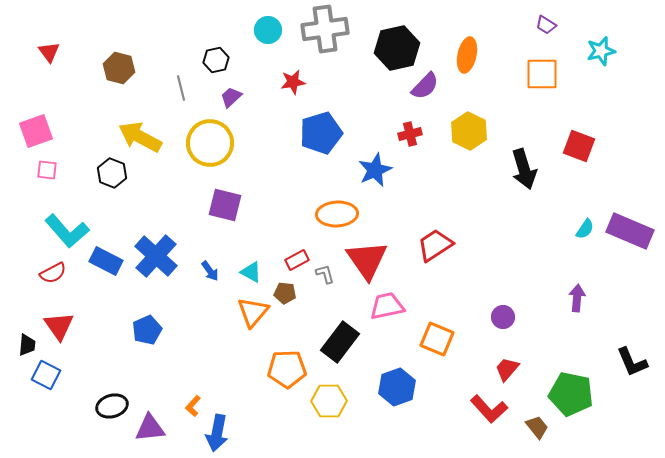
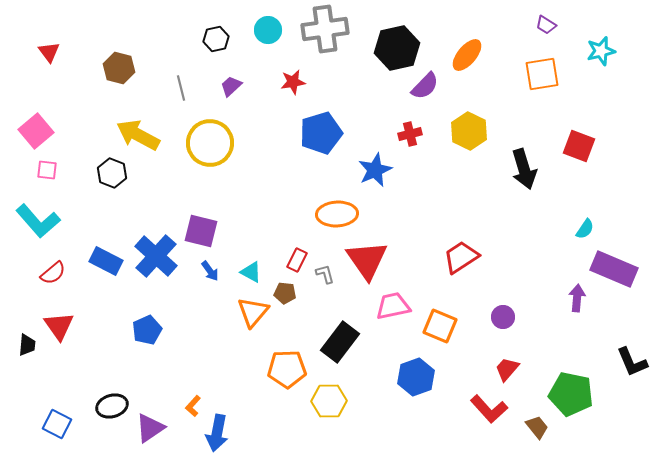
orange ellipse at (467, 55): rotated 28 degrees clockwise
black hexagon at (216, 60): moved 21 px up
orange square at (542, 74): rotated 9 degrees counterclockwise
purple trapezoid at (231, 97): moved 11 px up
pink square at (36, 131): rotated 20 degrees counterclockwise
yellow arrow at (140, 137): moved 2 px left, 2 px up
purple square at (225, 205): moved 24 px left, 26 px down
cyan L-shape at (67, 231): moved 29 px left, 10 px up
purple rectangle at (630, 231): moved 16 px left, 38 px down
red trapezoid at (435, 245): moved 26 px right, 12 px down
red rectangle at (297, 260): rotated 35 degrees counterclockwise
red semicircle at (53, 273): rotated 12 degrees counterclockwise
pink trapezoid at (387, 306): moved 6 px right
orange square at (437, 339): moved 3 px right, 13 px up
blue square at (46, 375): moved 11 px right, 49 px down
blue hexagon at (397, 387): moved 19 px right, 10 px up
purple triangle at (150, 428): rotated 28 degrees counterclockwise
